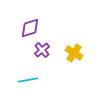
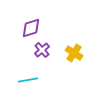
purple diamond: moved 1 px right
